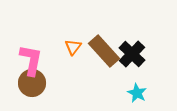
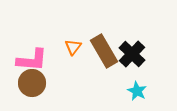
brown rectangle: rotated 12 degrees clockwise
pink L-shape: moved 1 px right; rotated 84 degrees clockwise
cyan star: moved 2 px up
